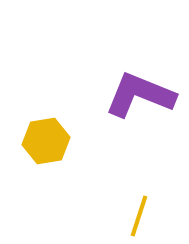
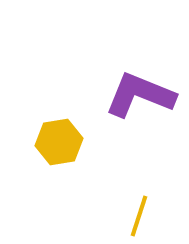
yellow hexagon: moved 13 px right, 1 px down
